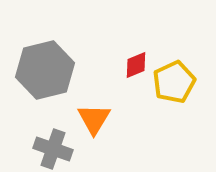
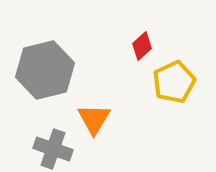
red diamond: moved 6 px right, 19 px up; rotated 20 degrees counterclockwise
